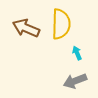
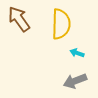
brown arrow: moved 7 px left, 9 px up; rotated 32 degrees clockwise
cyan arrow: rotated 48 degrees counterclockwise
